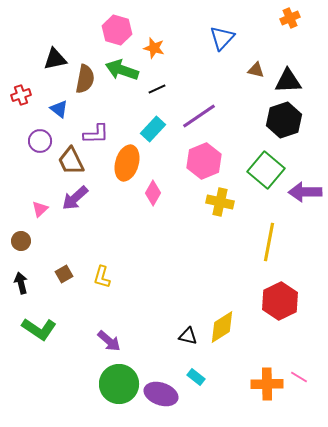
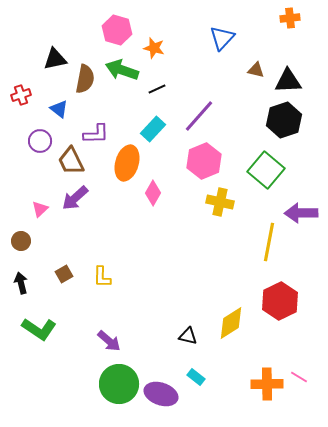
orange cross at (290, 18): rotated 18 degrees clockwise
purple line at (199, 116): rotated 15 degrees counterclockwise
purple arrow at (305, 192): moved 4 px left, 21 px down
yellow L-shape at (102, 277): rotated 15 degrees counterclockwise
yellow diamond at (222, 327): moved 9 px right, 4 px up
